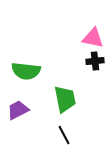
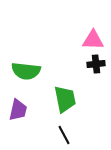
pink triangle: moved 2 px down; rotated 10 degrees counterclockwise
black cross: moved 1 px right, 3 px down
purple trapezoid: rotated 130 degrees clockwise
